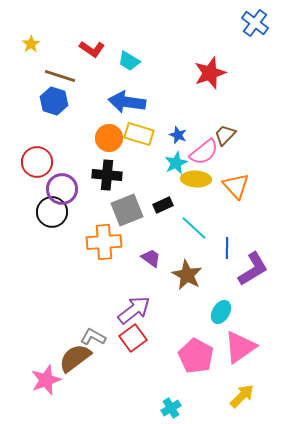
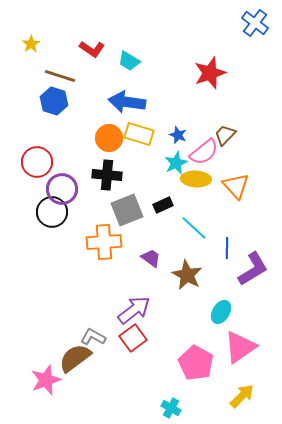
pink pentagon: moved 7 px down
cyan cross: rotated 30 degrees counterclockwise
